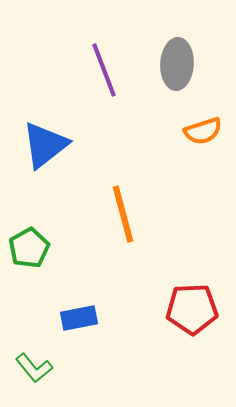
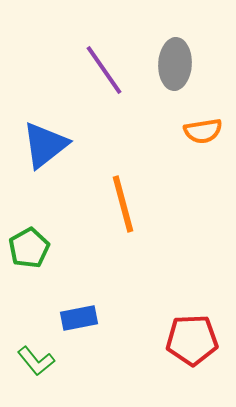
gray ellipse: moved 2 px left
purple line: rotated 14 degrees counterclockwise
orange semicircle: rotated 9 degrees clockwise
orange line: moved 10 px up
red pentagon: moved 31 px down
green L-shape: moved 2 px right, 7 px up
